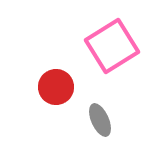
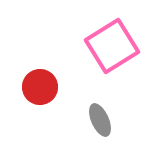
red circle: moved 16 px left
